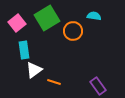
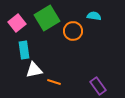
white triangle: rotated 24 degrees clockwise
